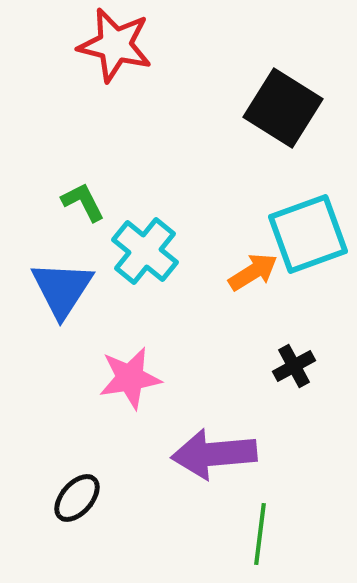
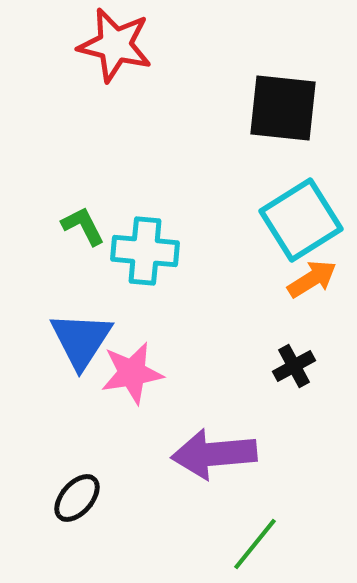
black square: rotated 26 degrees counterclockwise
green L-shape: moved 24 px down
cyan square: moved 7 px left, 14 px up; rotated 12 degrees counterclockwise
cyan cross: rotated 34 degrees counterclockwise
orange arrow: moved 59 px right, 7 px down
blue triangle: moved 19 px right, 51 px down
pink star: moved 2 px right, 5 px up
green line: moved 5 px left, 10 px down; rotated 32 degrees clockwise
